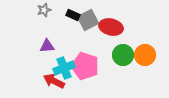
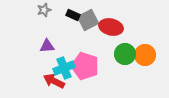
green circle: moved 2 px right, 1 px up
